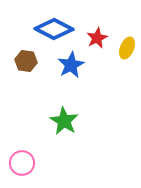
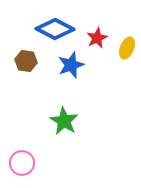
blue diamond: moved 1 px right
blue star: rotated 8 degrees clockwise
